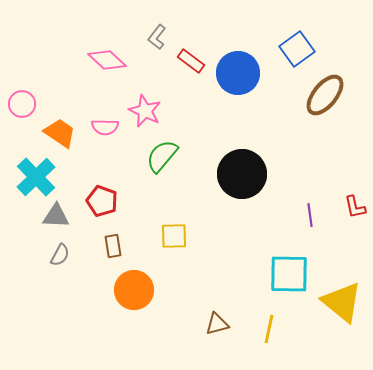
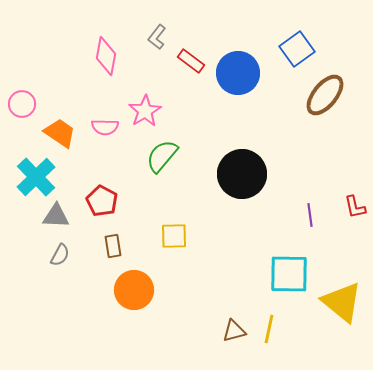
pink diamond: moved 1 px left, 4 px up; rotated 57 degrees clockwise
pink star: rotated 16 degrees clockwise
red pentagon: rotated 8 degrees clockwise
brown triangle: moved 17 px right, 7 px down
